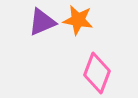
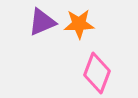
orange star: moved 1 px right, 4 px down; rotated 12 degrees counterclockwise
